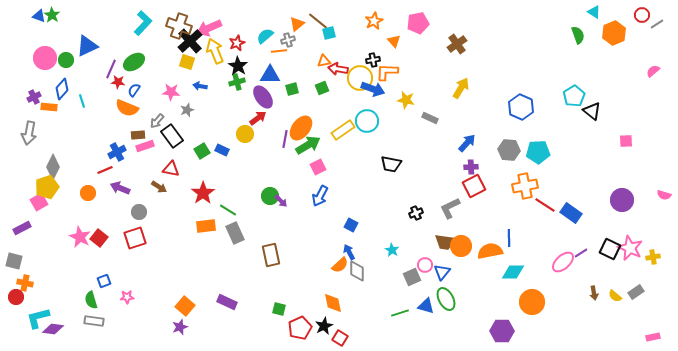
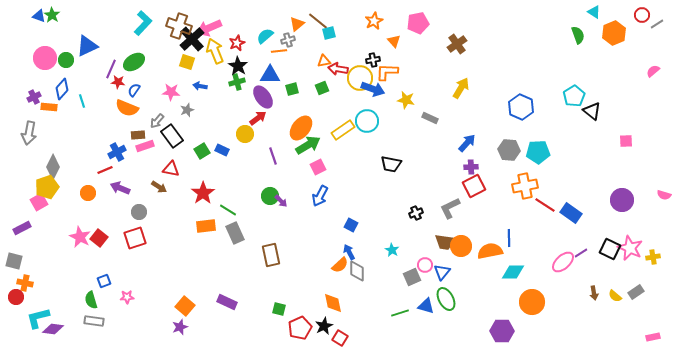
black cross at (190, 41): moved 2 px right, 2 px up
purple line at (285, 139): moved 12 px left, 17 px down; rotated 30 degrees counterclockwise
